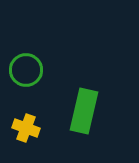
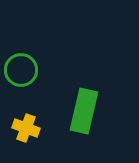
green circle: moved 5 px left
